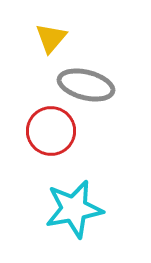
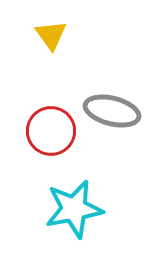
yellow triangle: moved 3 px up; rotated 16 degrees counterclockwise
gray ellipse: moved 26 px right, 26 px down
